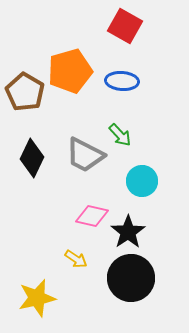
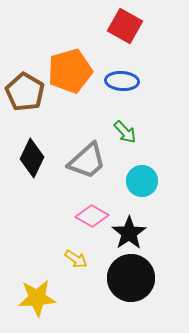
green arrow: moved 5 px right, 3 px up
gray trapezoid: moved 2 px right, 6 px down; rotated 69 degrees counterclockwise
pink diamond: rotated 16 degrees clockwise
black star: moved 1 px right, 1 px down
yellow star: rotated 9 degrees clockwise
